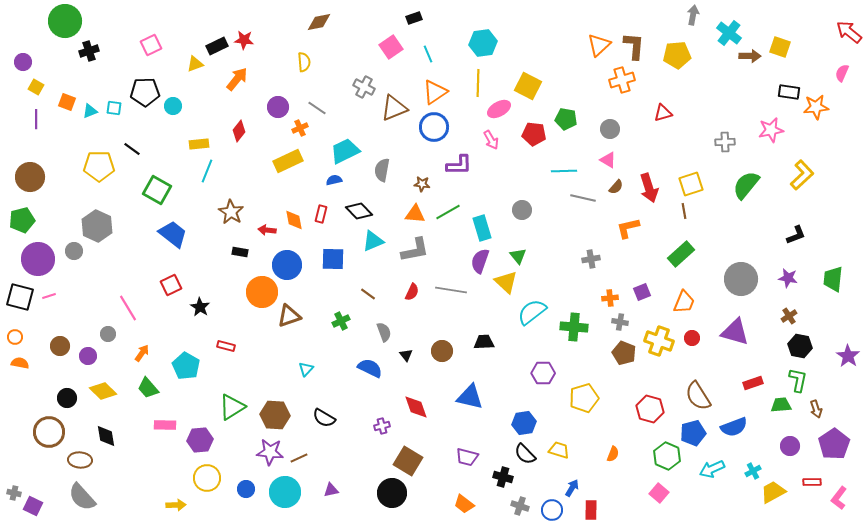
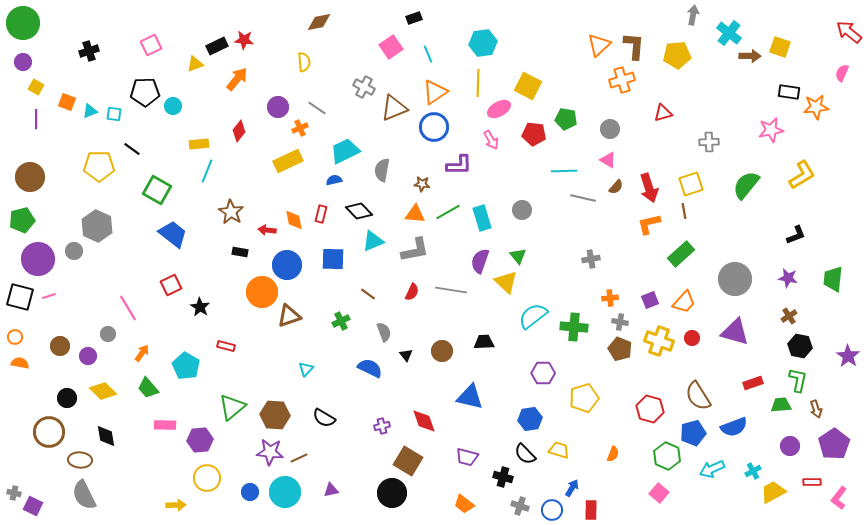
green circle at (65, 21): moved 42 px left, 2 px down
cyan square at (114, 108): moved 6 px down
gray cross at (725, 142): moved 16 px left
yellow L-shape at (802, 175): rotated 12 degrees clockwise
cyan rectangle at (482, 228): moved 10 px up
orange L-shape at (628, 228): moved 21 px right, 4 px up
gray circle at (741, 279): moved 6 px left
purple square at (642, 292): moved 8 px right, 8 px down
orange trapezoid at (684, 302): rotated 20 degrees clockwise
cyan semicircle at (532, 312): moved 1 px right, 4 px down
brown pentagon at (624, 353): moved 4 px left, 4 px up
green triangle at (232, 407): rotated 8 degrees counterclockwise
red diamond at (416, 407): moved 8 px right, 14 px down
blue hexagon at (524, 423): moved 6 px right, 4 px up
blue circle at (246, 489): moved 4 px right, 3 px down
gray semicircle at (82, 497): moved 2 px right, 2 px up; rotated 16 degrees clockwise
